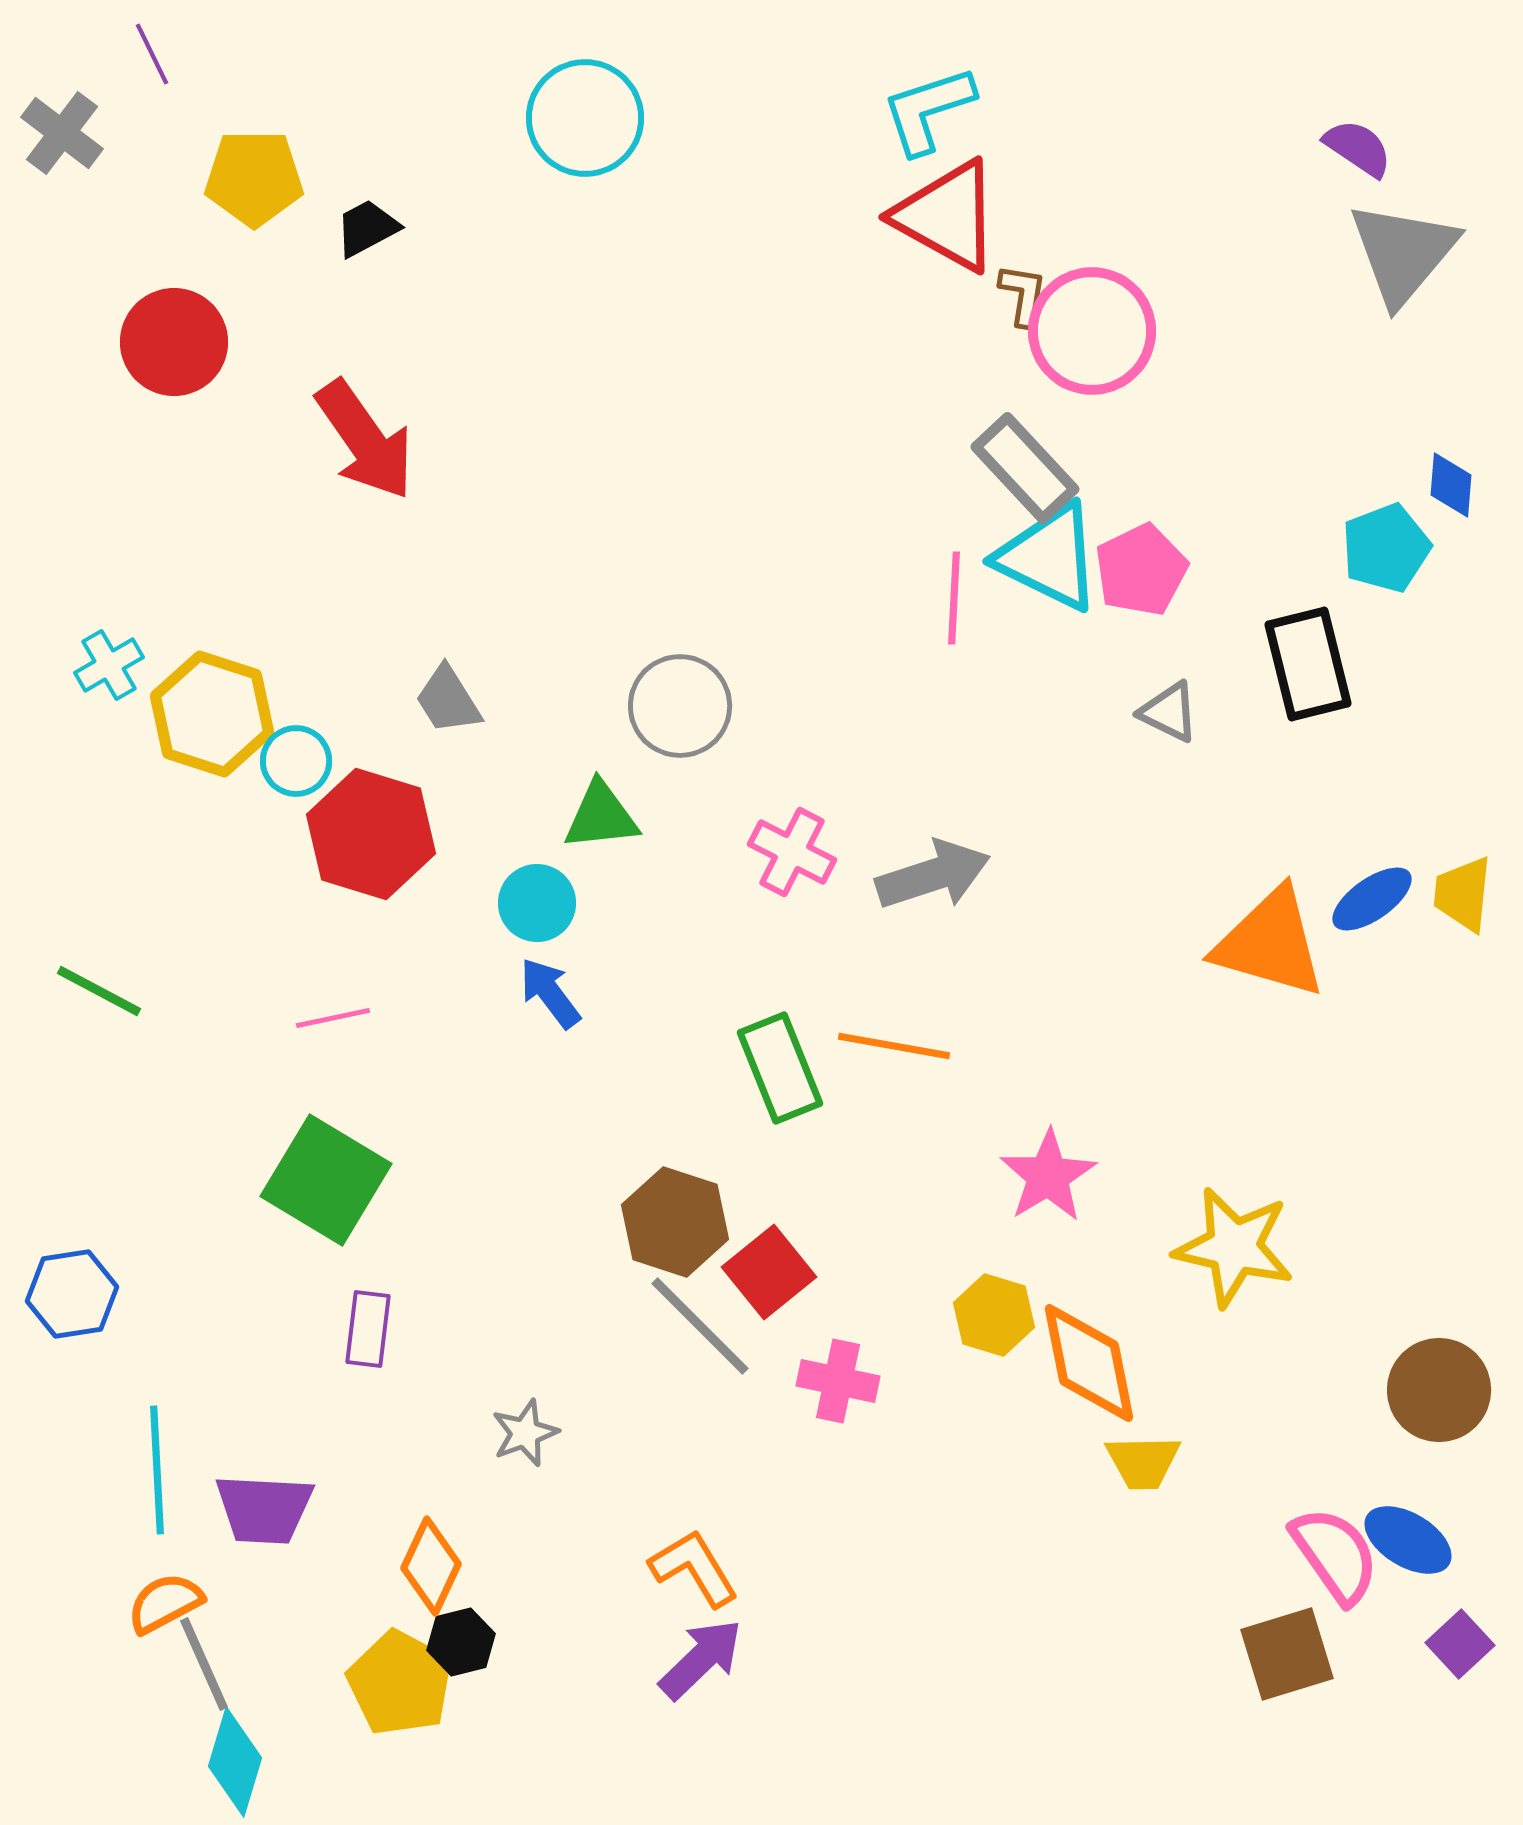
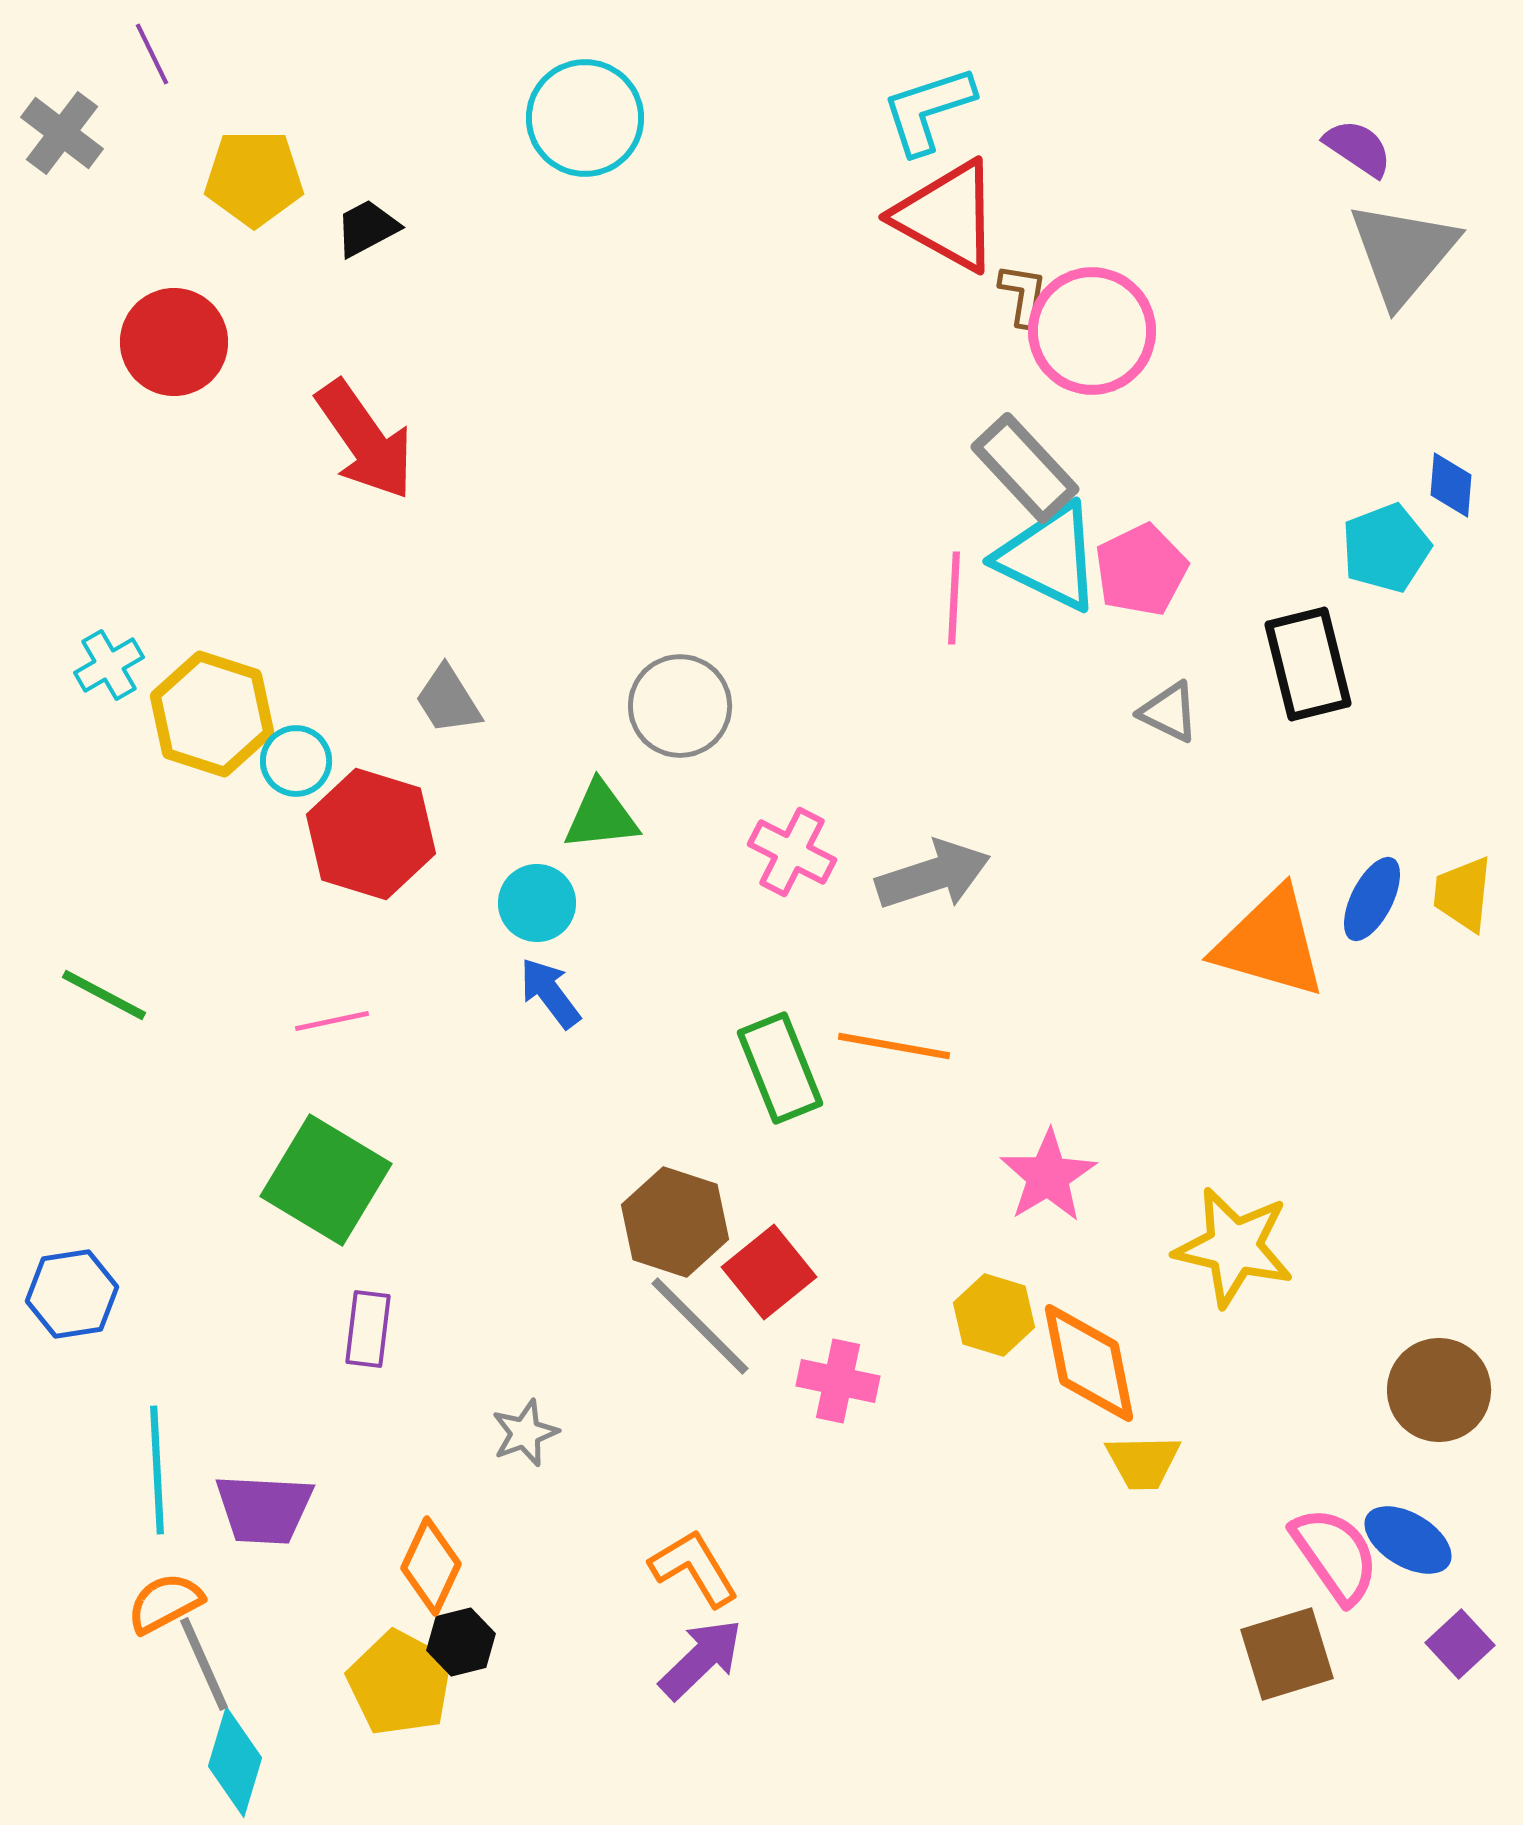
blue ellipse at (1372, 899): rotated 28 degrees counterclockwise
green line at (99, 991): moved 5 px right, 4 px down
pink line at (333, 1018): moved 1 px left, 3 px down
